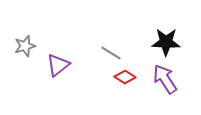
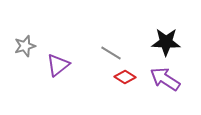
purple arrow: rotated 24 degrees counterclockwise
